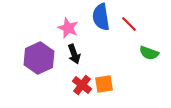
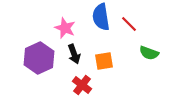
pink star: moved 3 px left
orange square: moved 23 px up
